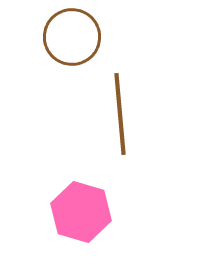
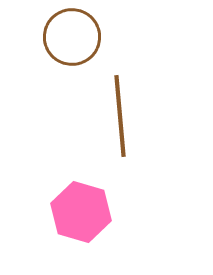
brown line: moved 2 px down
